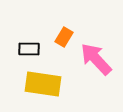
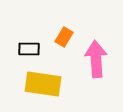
pink arrow: rotated 39 degrees clockwise
